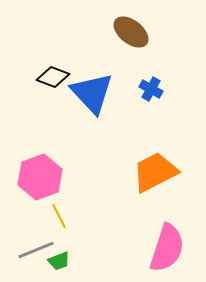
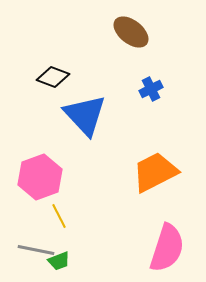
blue cross: rotated 35 degrees clockwise
blue triangle: moved 7 px left, 22 px down
gray line: rotated 33 degrees clockwise
